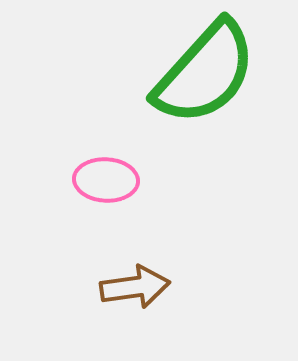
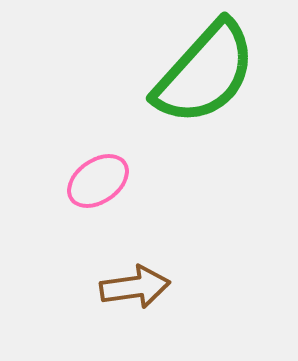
pink ellipse: moved 8 px left, 1 px down; rotated 38 degrees counterclockwise
